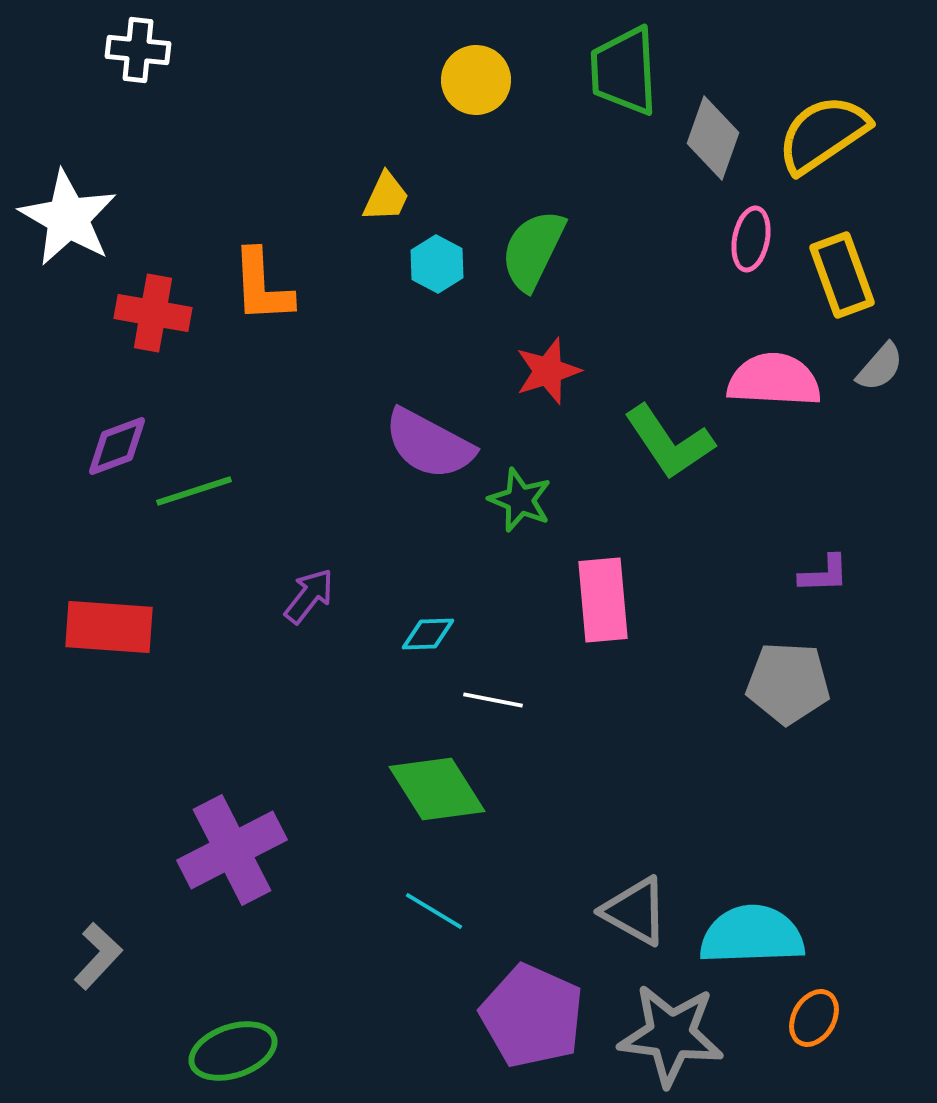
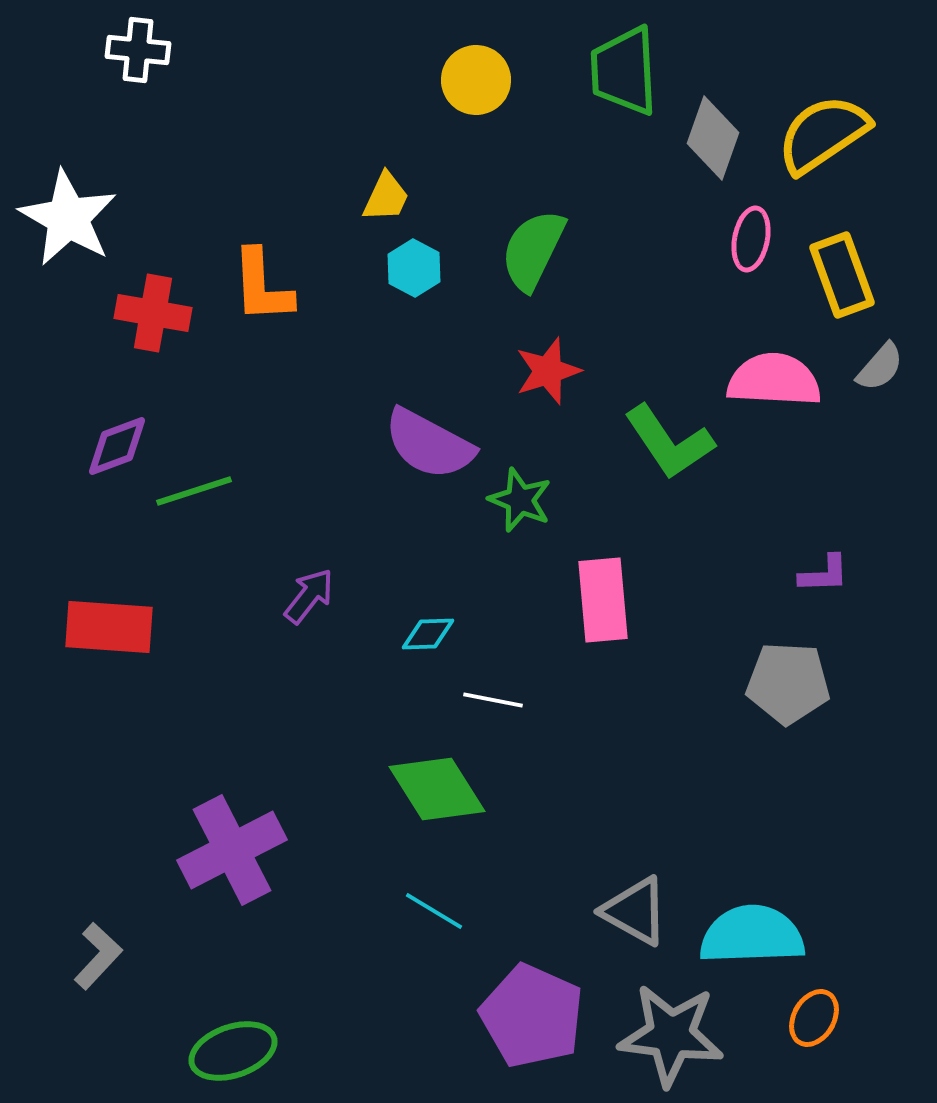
cyan hexagon: moved 23 px left, 4 px down
